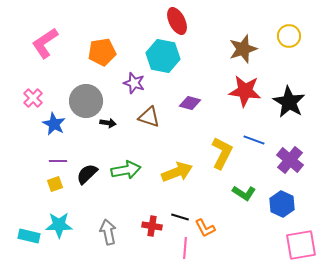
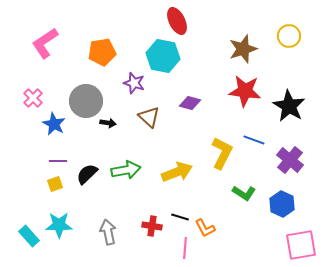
black star: moved 4 px down
brown triangle: rotated 25 degrees clockwise
cyan rectangle: rotated 35 degrees clockwise
